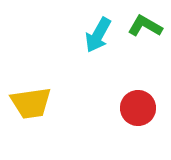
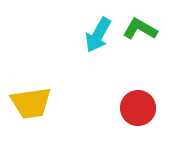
green L-shape: moved 5 px left, 3 px down
